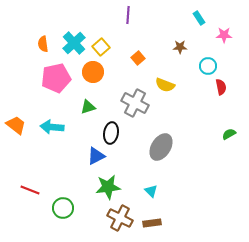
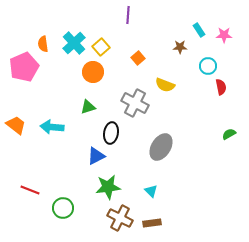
cyan rectangle: moved 12 px down
pink pentagon: moved 32 px left, 11 px up; rotated 12 degrees counterclockwise
